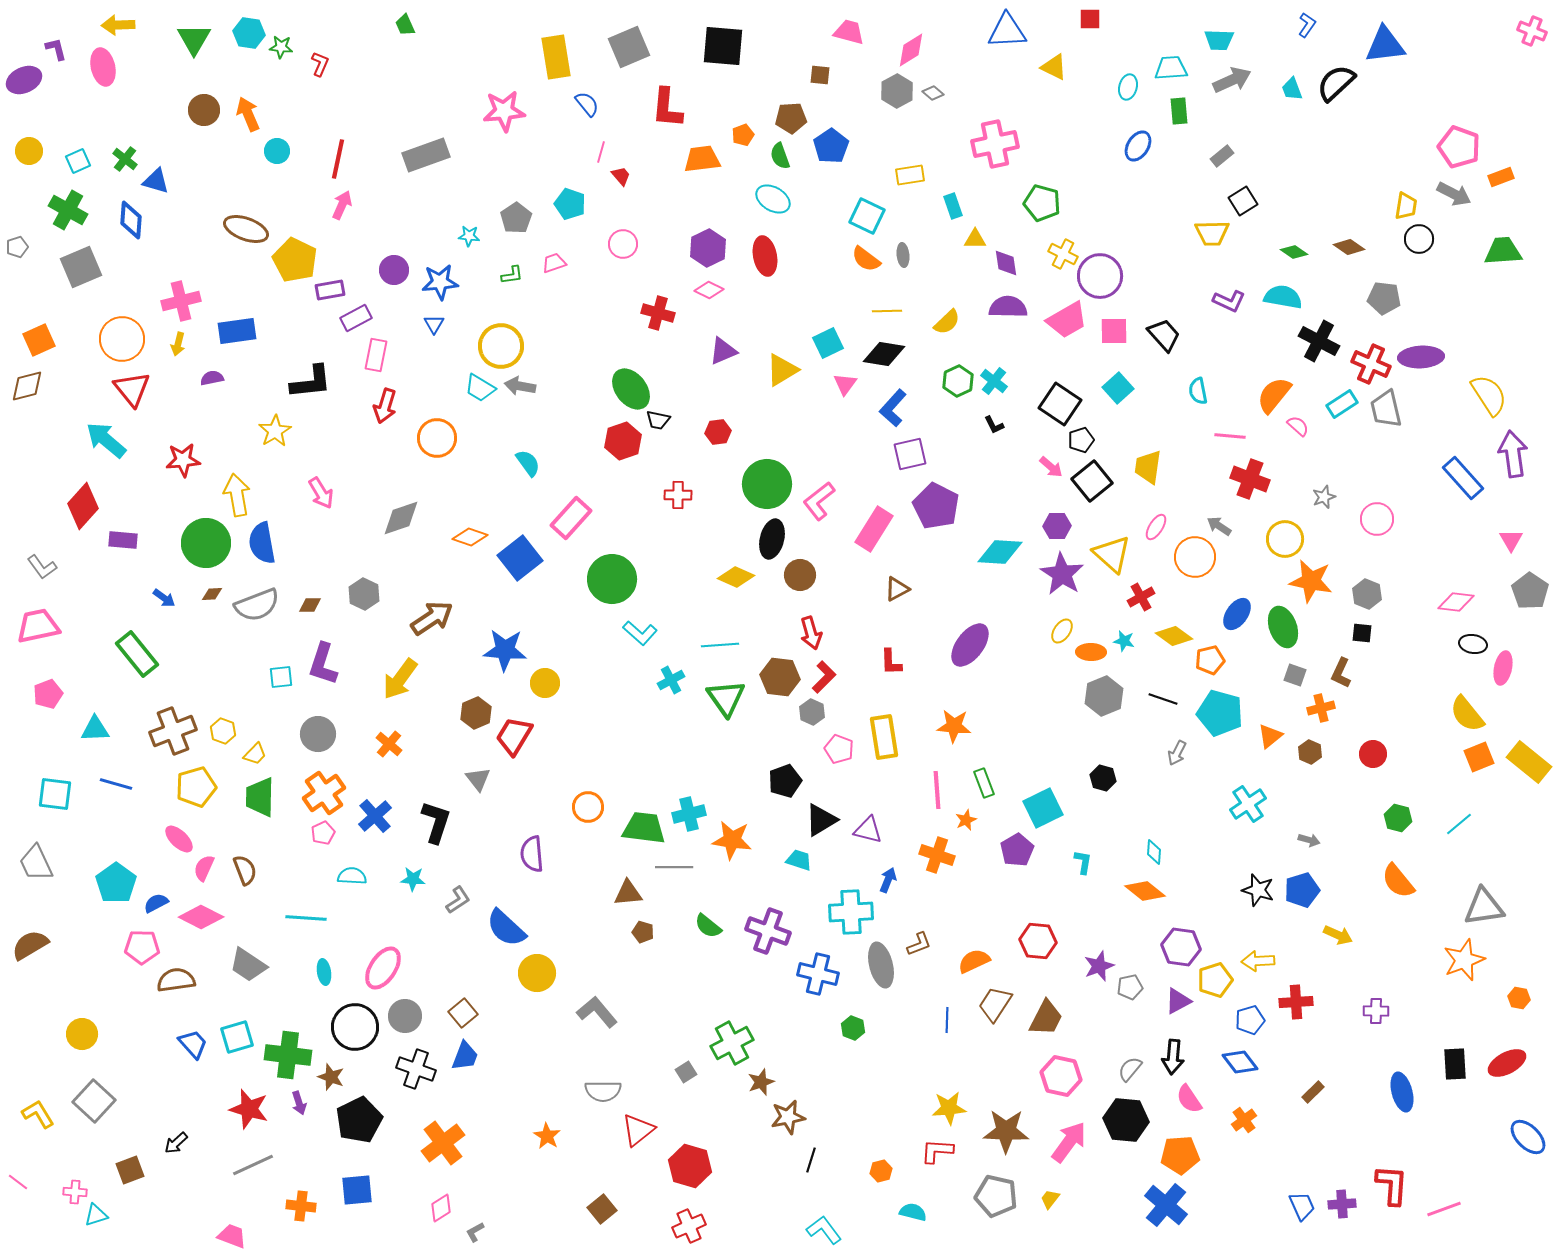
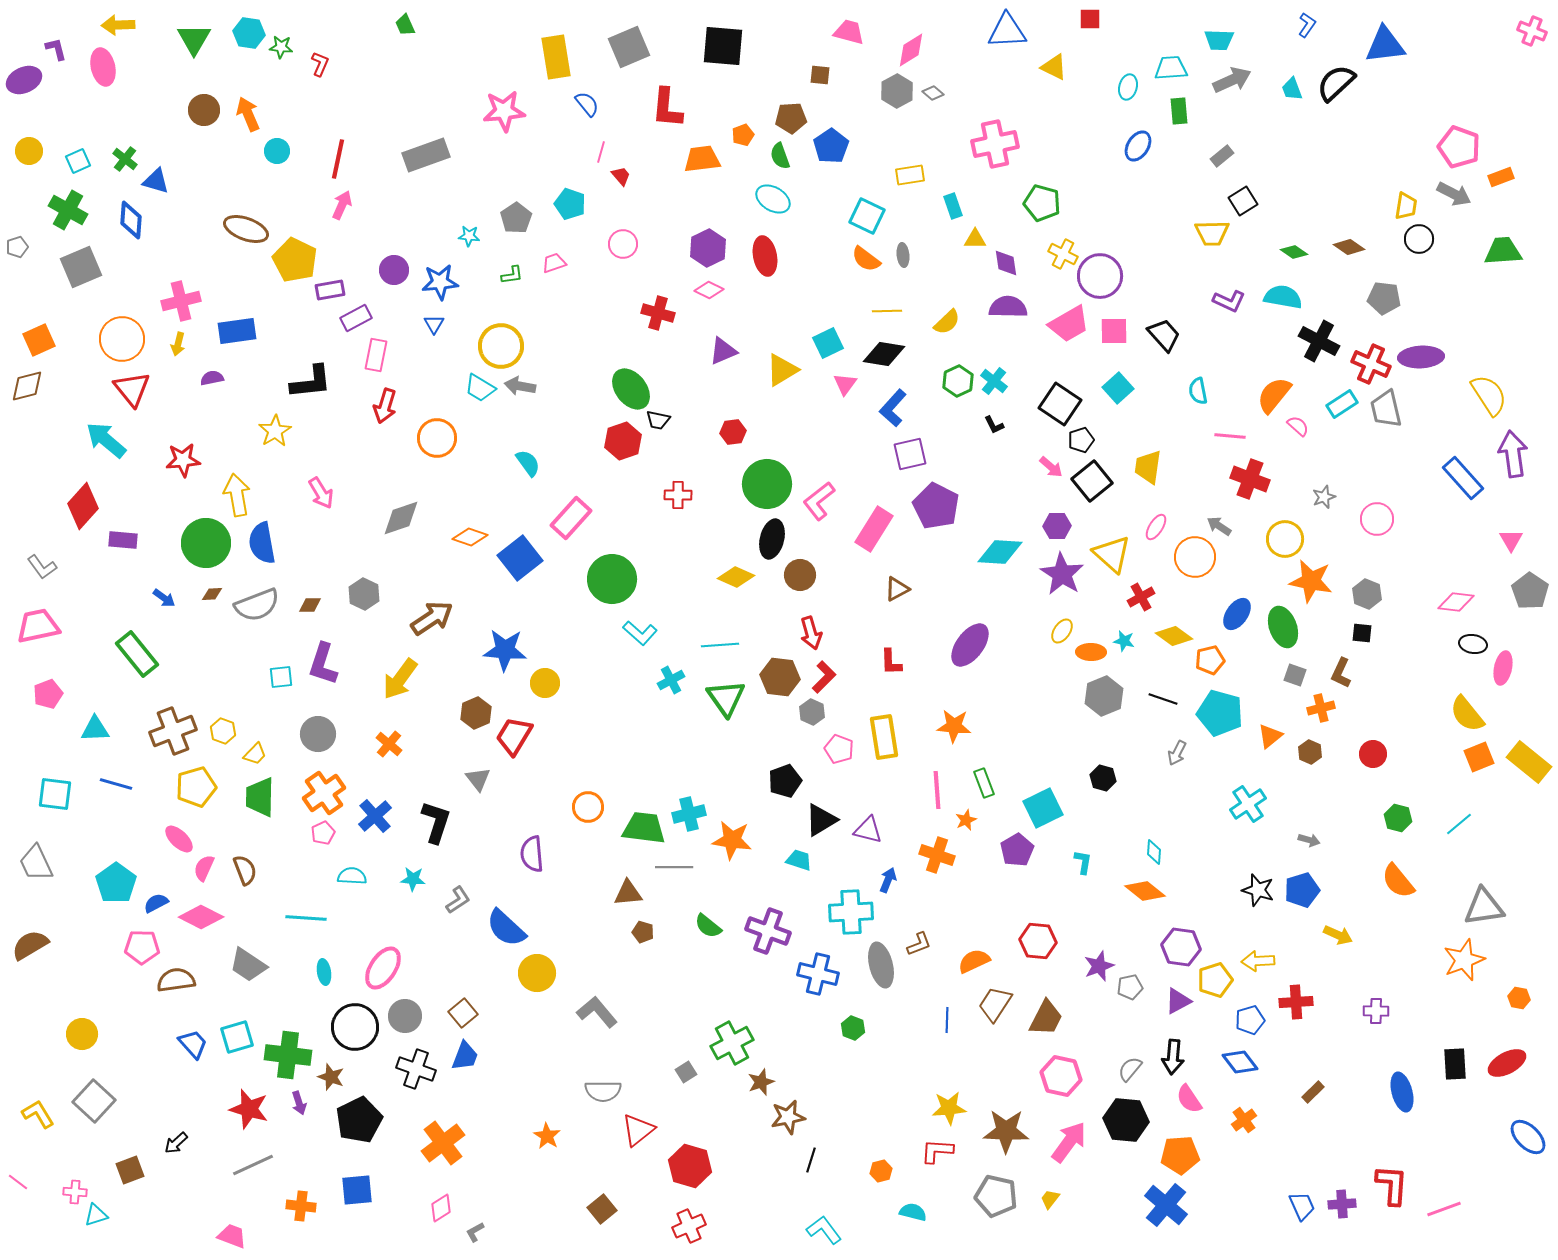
pink trapezoid at (1067, 320): moved 2 px right, 4 px down
red hexagon at (718, 432): moved 15 px right
